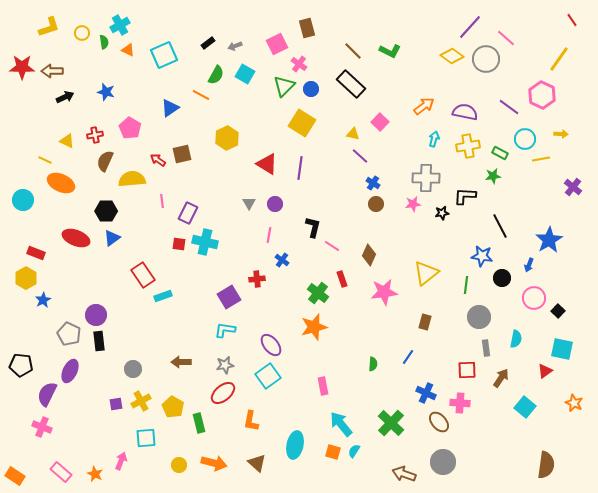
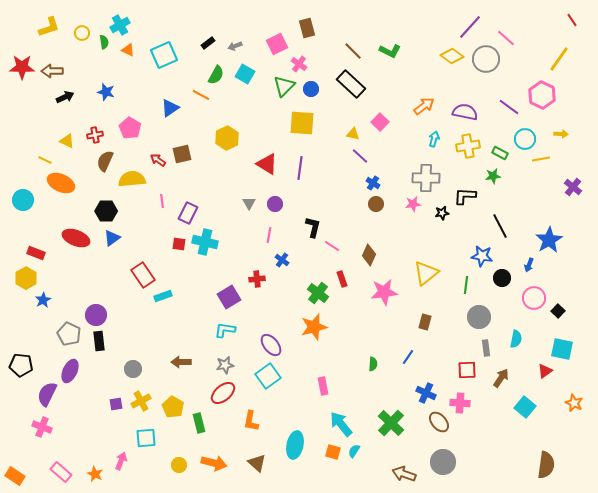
yellow square at (302, 123): rotated 28 degrees counterclockwise
